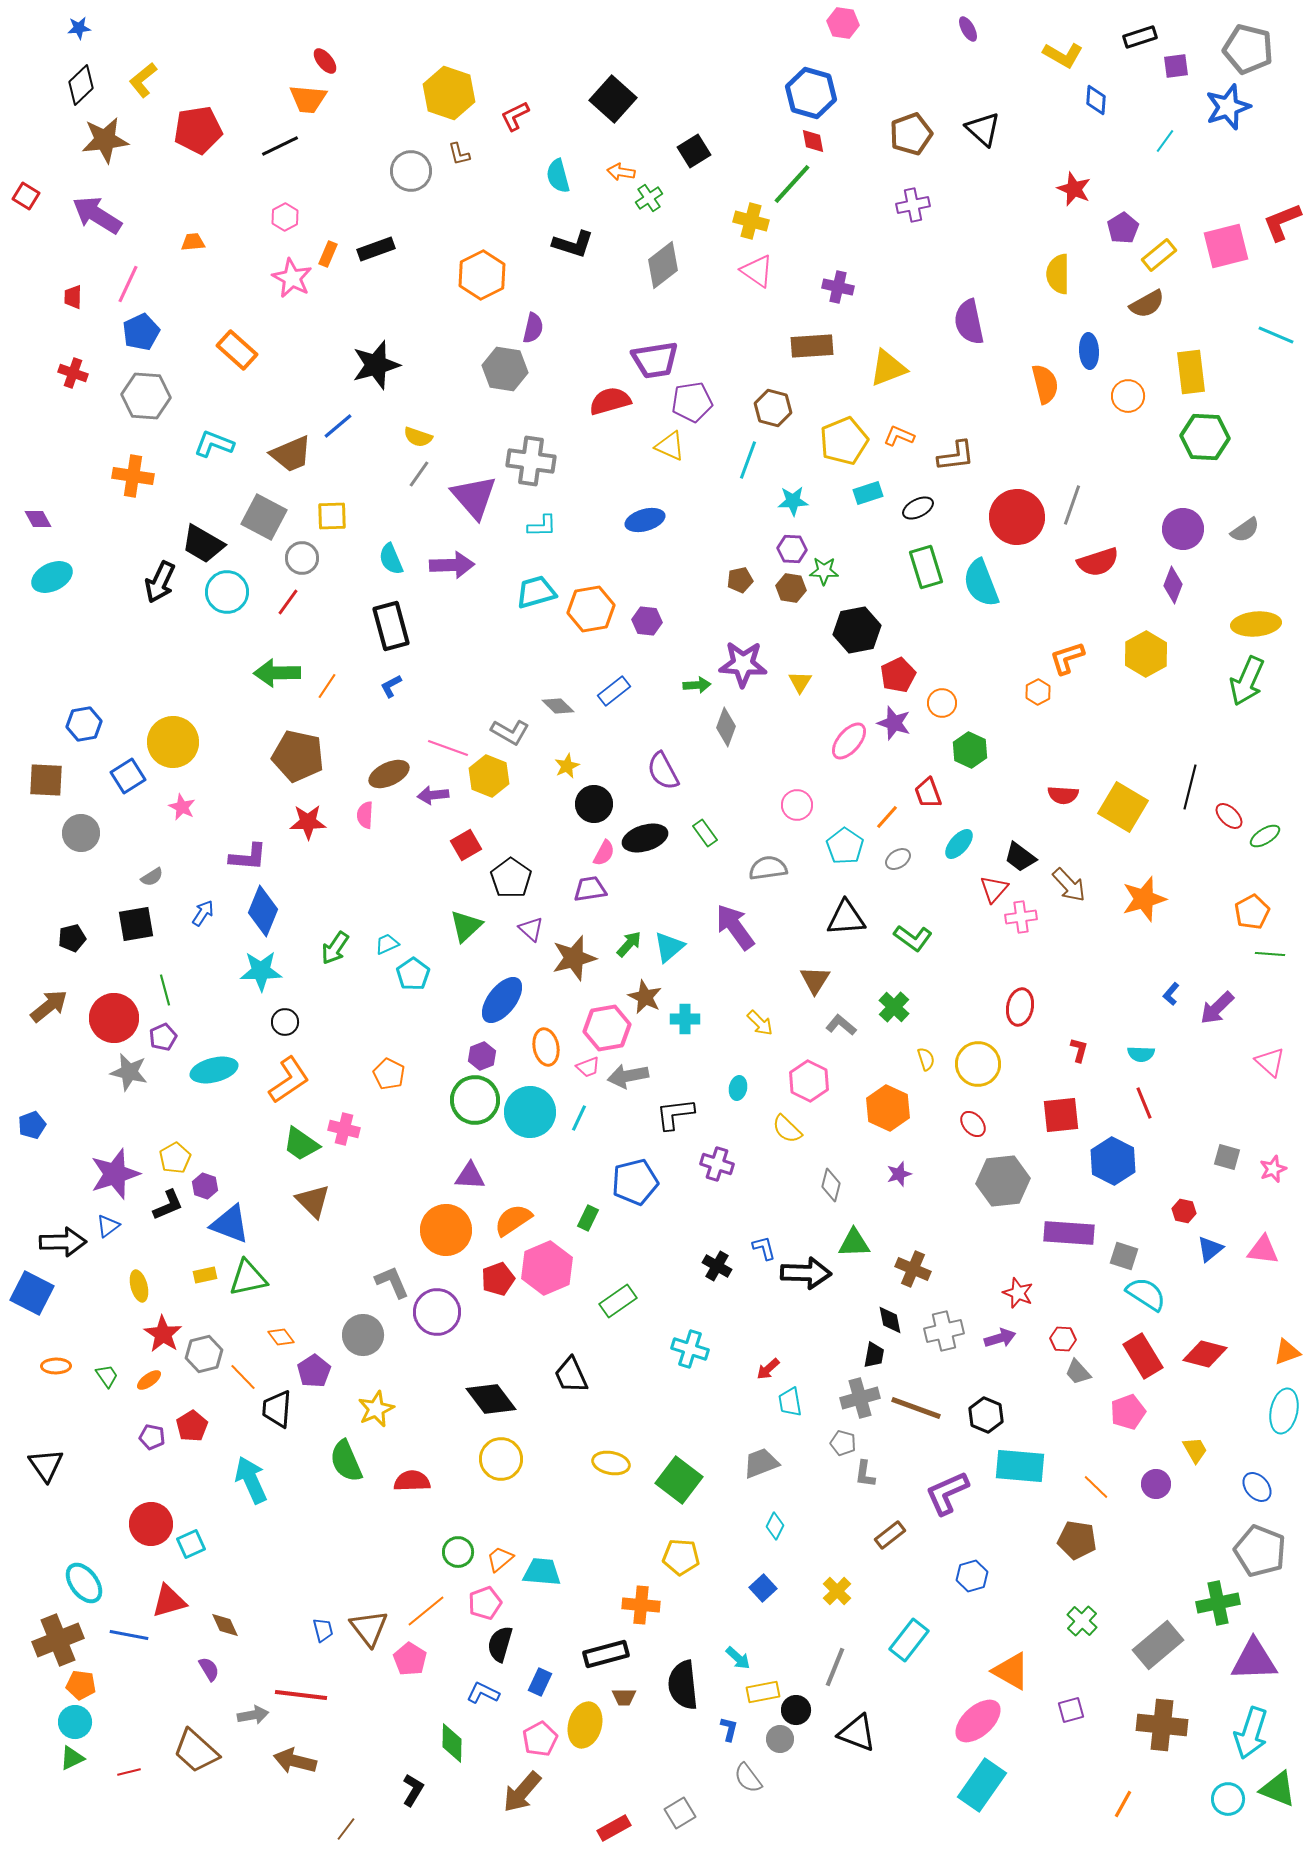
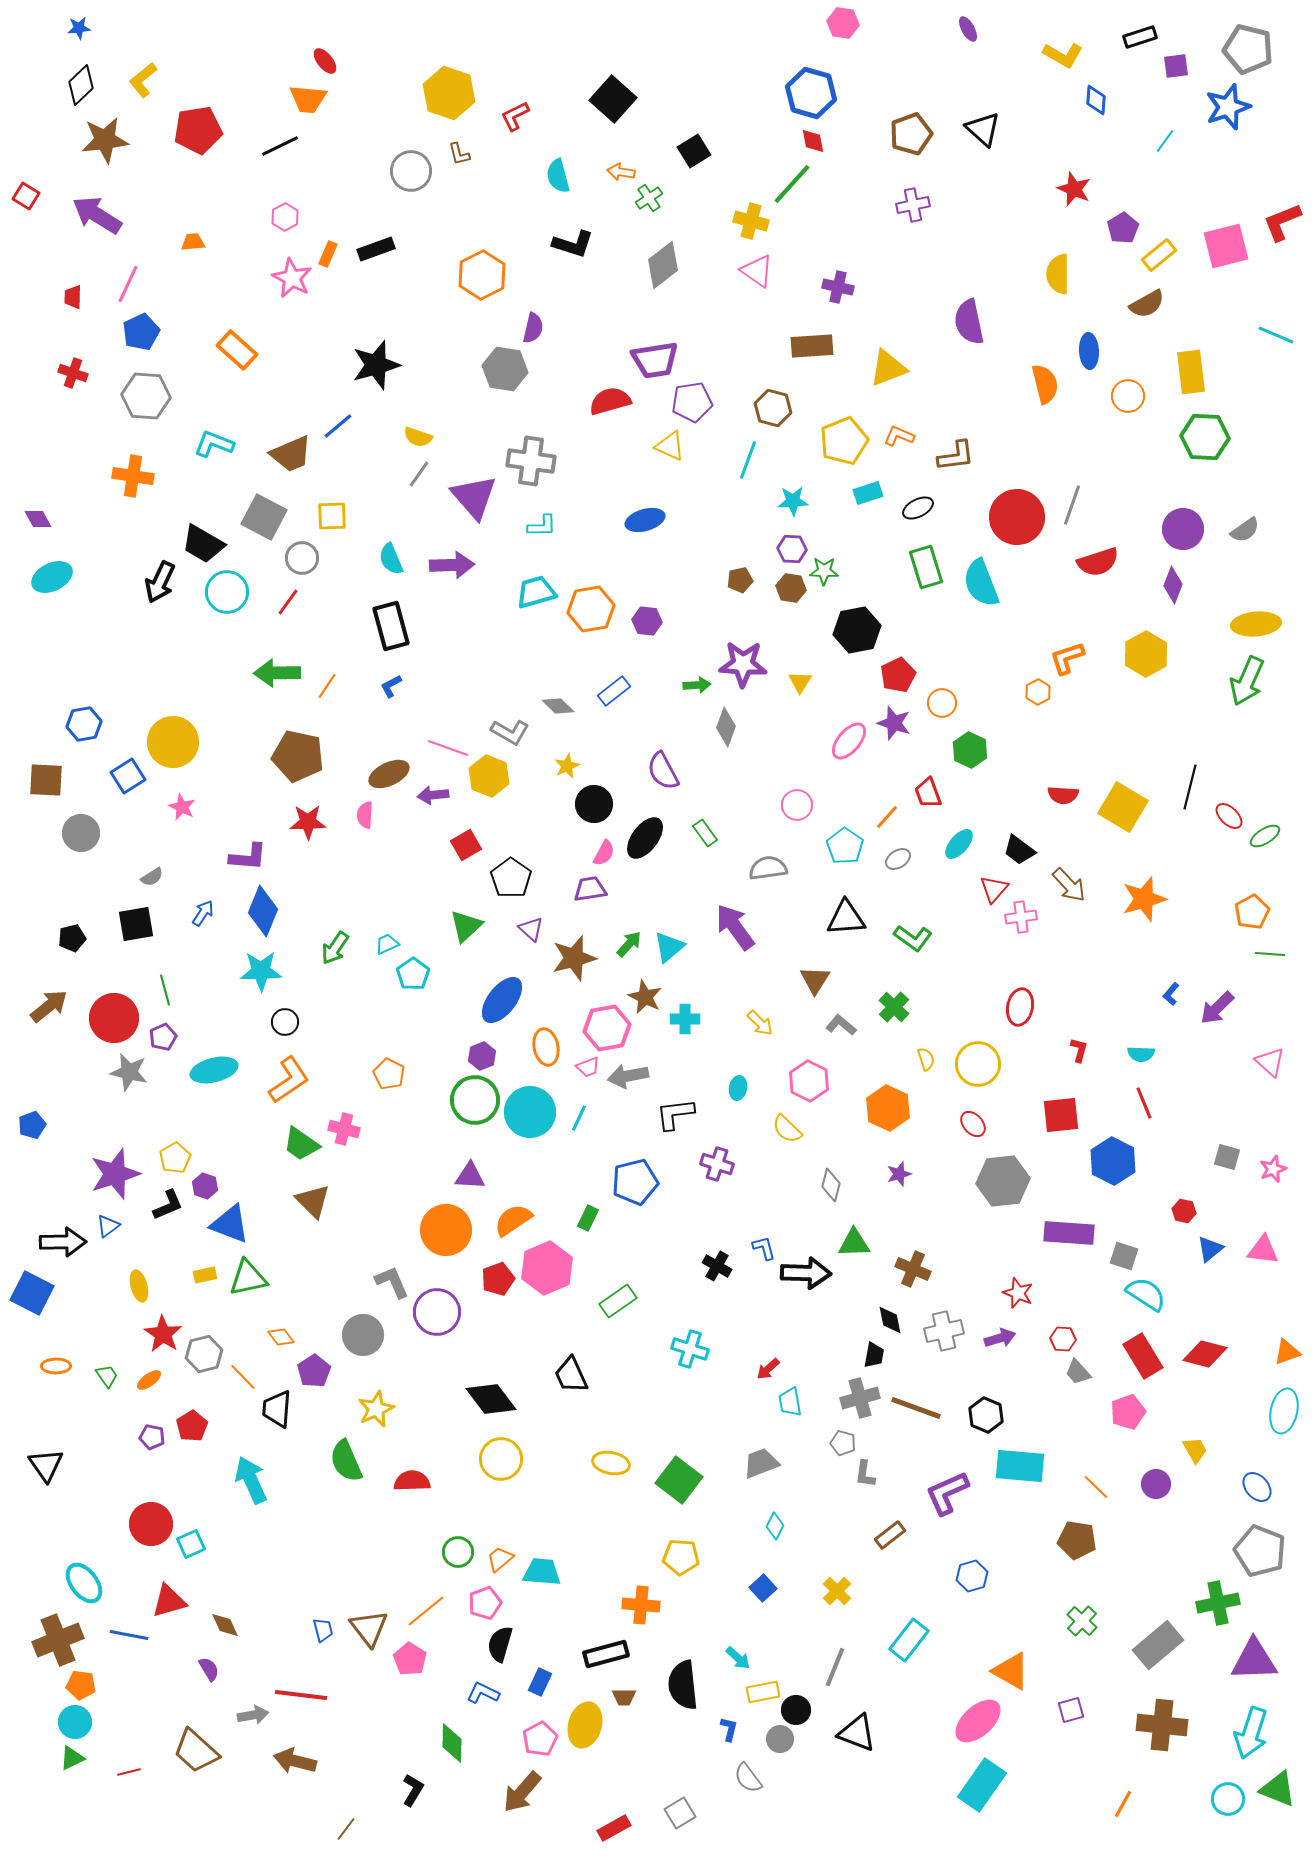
black ellipse at (645, 838): rotated 36 degrees counterclockwise
black trapezoid at (1020, 857): moved 1 px left, 7 px up
